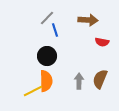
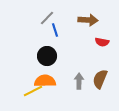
orange semicircle: moved 1 px left; rotated 90 degrees counterclockwise
